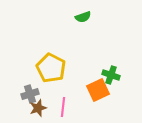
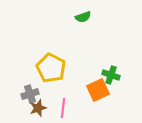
pink line: moved 1 px down
